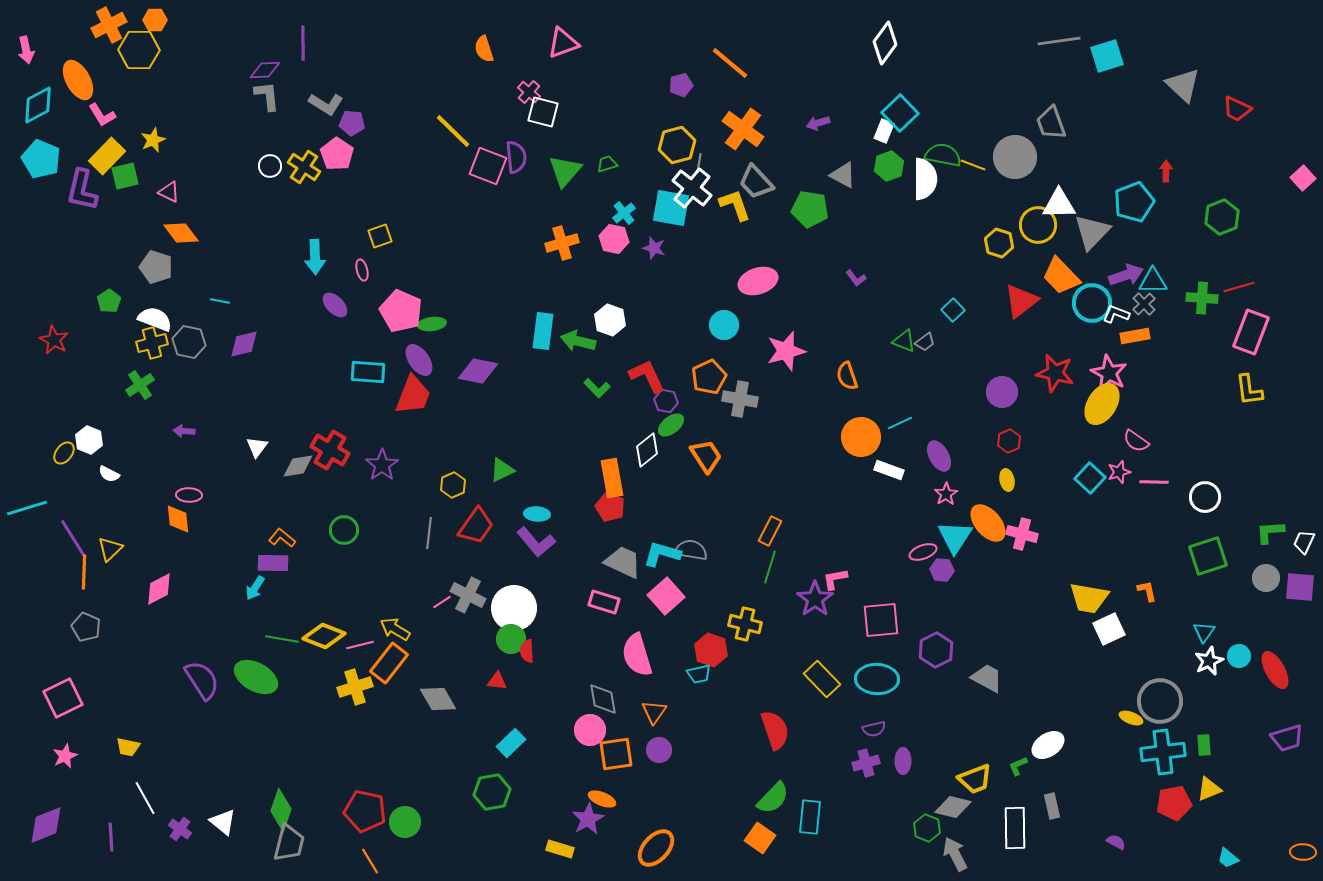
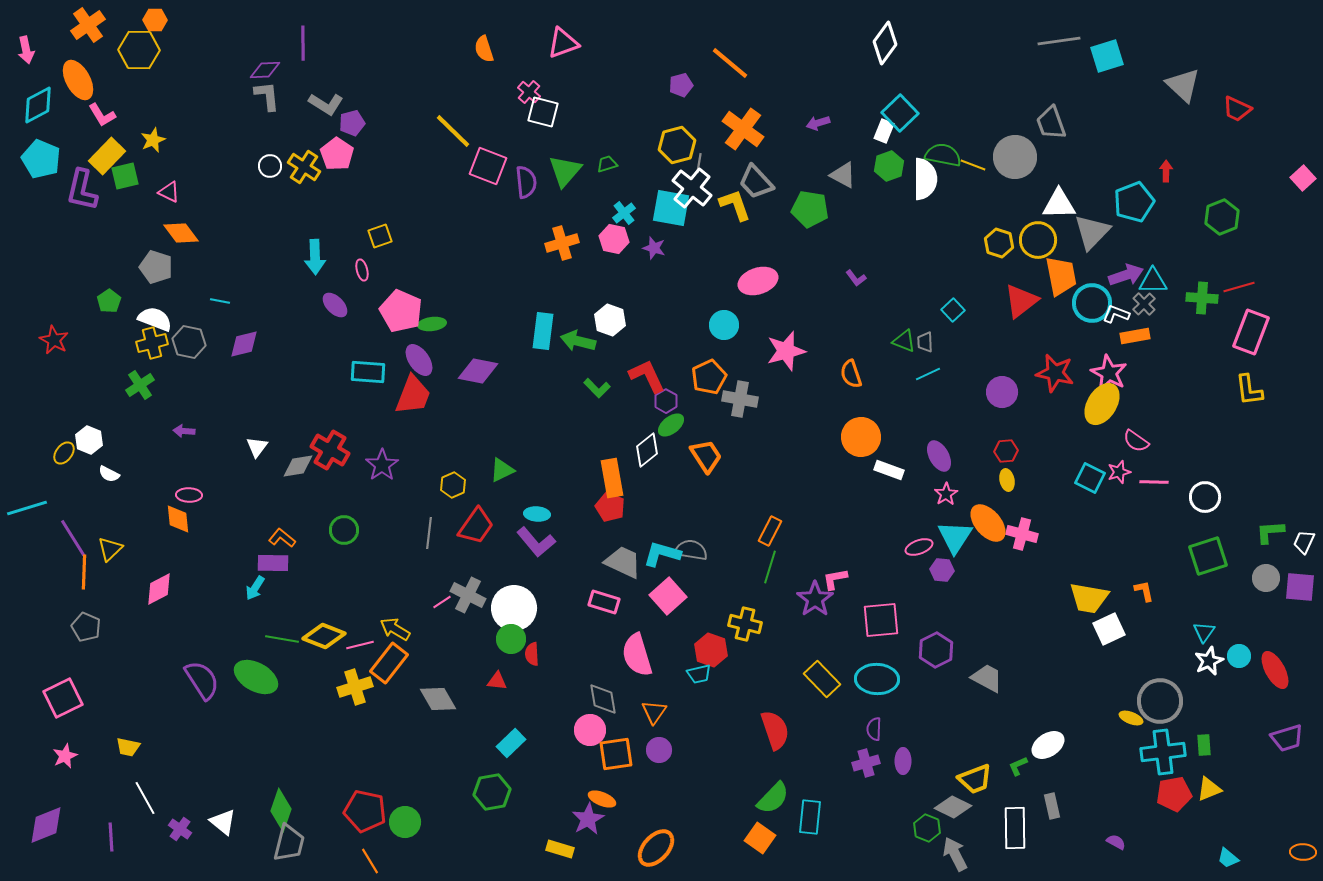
orange cross at (109, 25): moved 21 px left; rotated 8 degrees counterclockwise
purple pentagon at (352, 123): rotated 20 degrees counterclockwise
purple semicircle at (516, 157): moved 10 px right, 25 px down
yellow circle at (1038, 225): moved 15 px down
orange trapezoid at (1061, 276): rotated 147 degrees counterclockwise
gray trapezoid at (925, 342): rotated 125 degrees clockwise
orange semicircle at (847, 376): moved 4 px right, 2 px up
purple hexagon at (666, 401): rotated 20 degrees clockwise
cyan line at (900, 423): moved 28 px right, 49 px up
red hexagon at (1009, 441): moved 3 px left, 10 px down; rotated 20 degrees clockwise
cyan square at (1090, 478): rotated 16 degrees counterclockwise
pink ellipse at (923, 552): moved 4 px left, 5 px up
orange L-shape at (1147, 591): moved 3 px left
pink square at (666, 596): moved 2 px right
red semicircle at (527, 651): moved 5 px right, 3 px down
purple semicircle at (874, 729): rotated 105 degrees clockwise
red pentagon at (1174, 803): moved 9 px up
gray diamond at (953, 807): rotated 12 degrees clockwise
